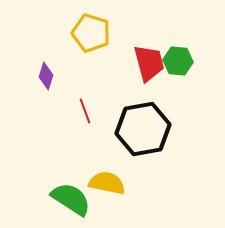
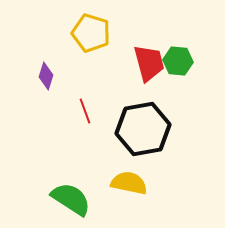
yellow semicircle: moved 22 px right
